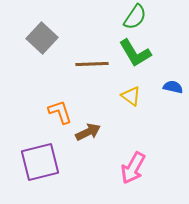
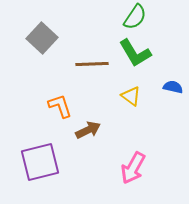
orange L-shape: moved 6 px up
brown arrow: moved 2 px up
